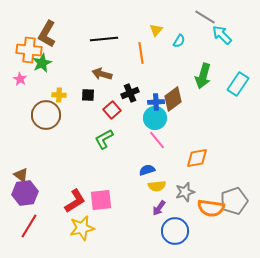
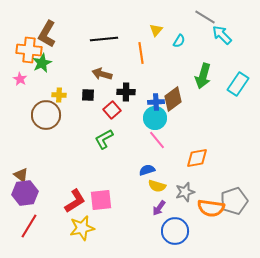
black cross: moved 4 px left, 1 px up; rotated 24 degrees clockwise
yellow semicircle: rotated 24 degrees clockwise
